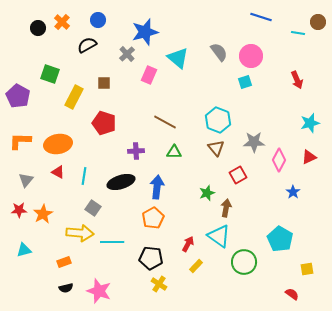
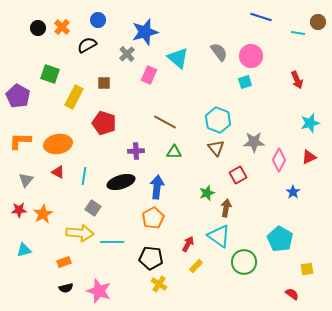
orange cross at (62, 22): moved 5 px down
